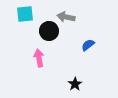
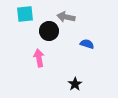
blue semicircle: moved 1 px left, 1 px up; rotated 56 degrees clockwise
